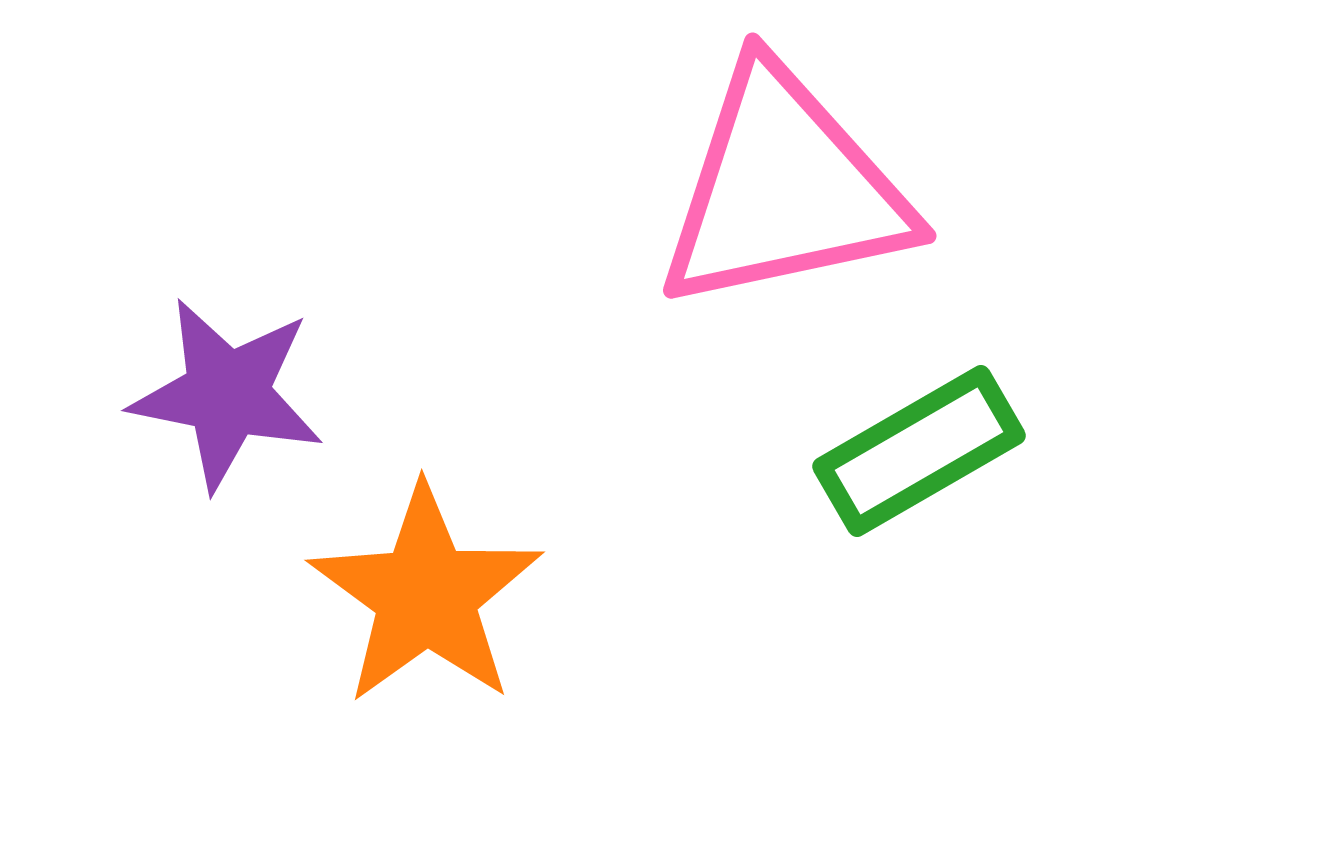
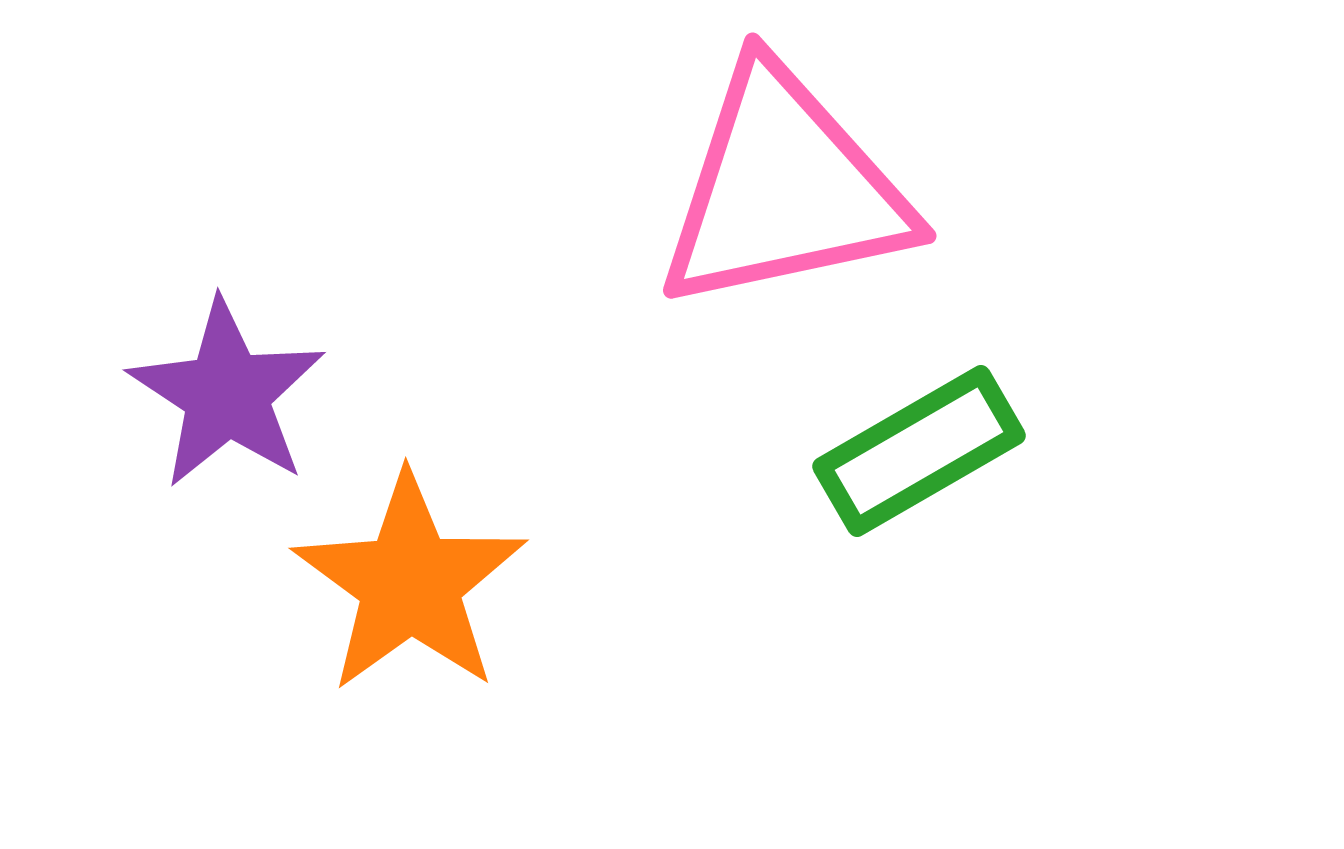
purple star: rotated 22 degrees clockwise
orange star: moved 16 px left, 12 px up
